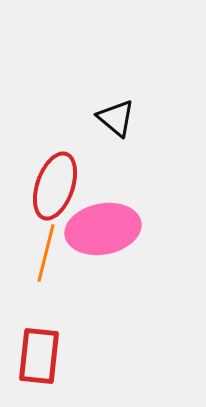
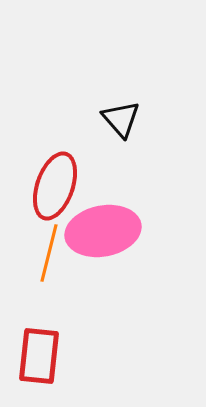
black triangle: moved 5 px right, 1 px down; rotated 9 degrees clockwise
pink ellipse: moved 2 px down
orange line: moved 3 px right
